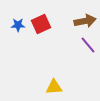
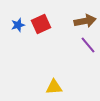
blue star: rotated 16 degrees counterclockwise
